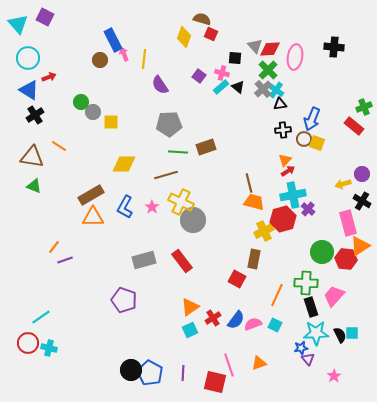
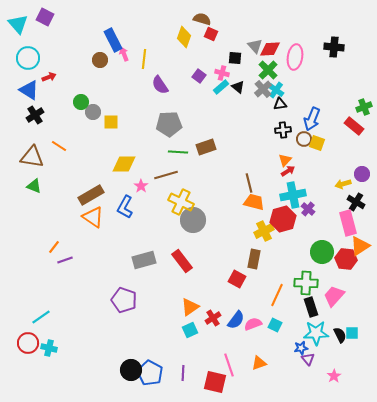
black cross at (362, 201): moved 6 px left, 1 px down
pink star at (152, 207): moved 11 px left, 21 px up
orange triangle at (93, 217): rotated 35 degrees clockwise
